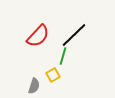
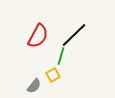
red semicircle: rotated 15 degrees counterclockwise
green line: moved 2 px left
gray semicircle: rotated 21 degrees clockwise
